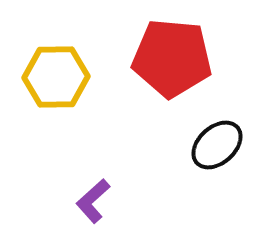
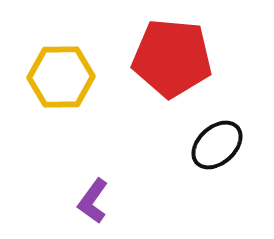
yellow hexagon: moved 5 px right
purple L-shape: rotated 12 degrees counterclockwise
